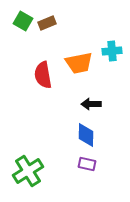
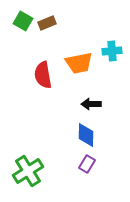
purple rectangle: rotated 72 degrees counterclockwise
